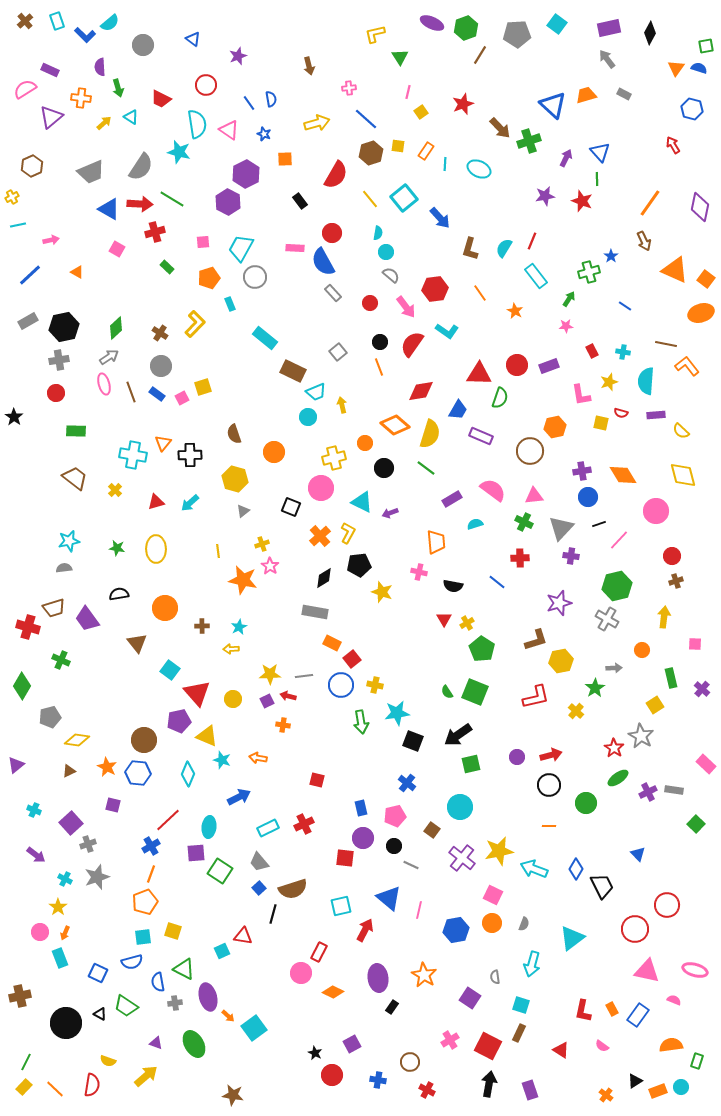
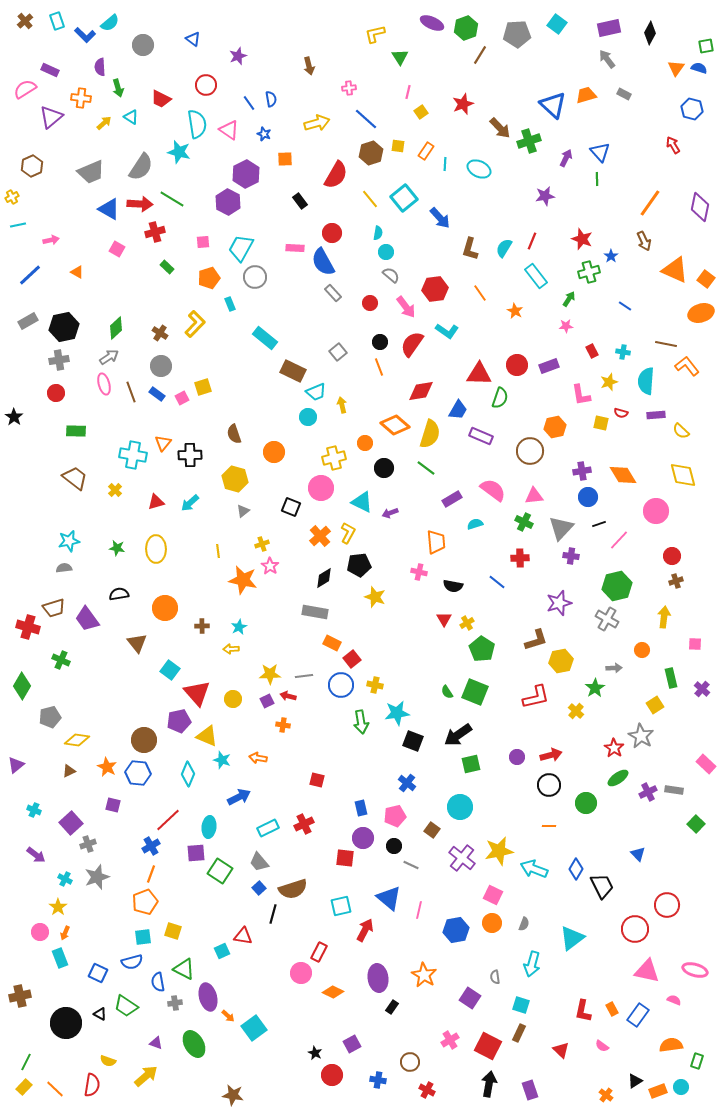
red star at (582, 201): moved 38 px down
yellow star at (382, 592): moved 7 px left, 5 px down
red triangle at (561, 1050): rotated 12 degrees clockwise
